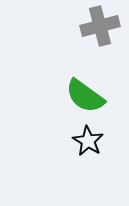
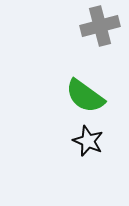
black star: rotated 8 degrees counterclockwise
